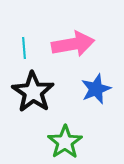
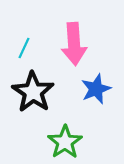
pink arrow: moved 1 px right; rotated 96 degrees clockwise
cyan line: rotated 30 degrees clockwise
